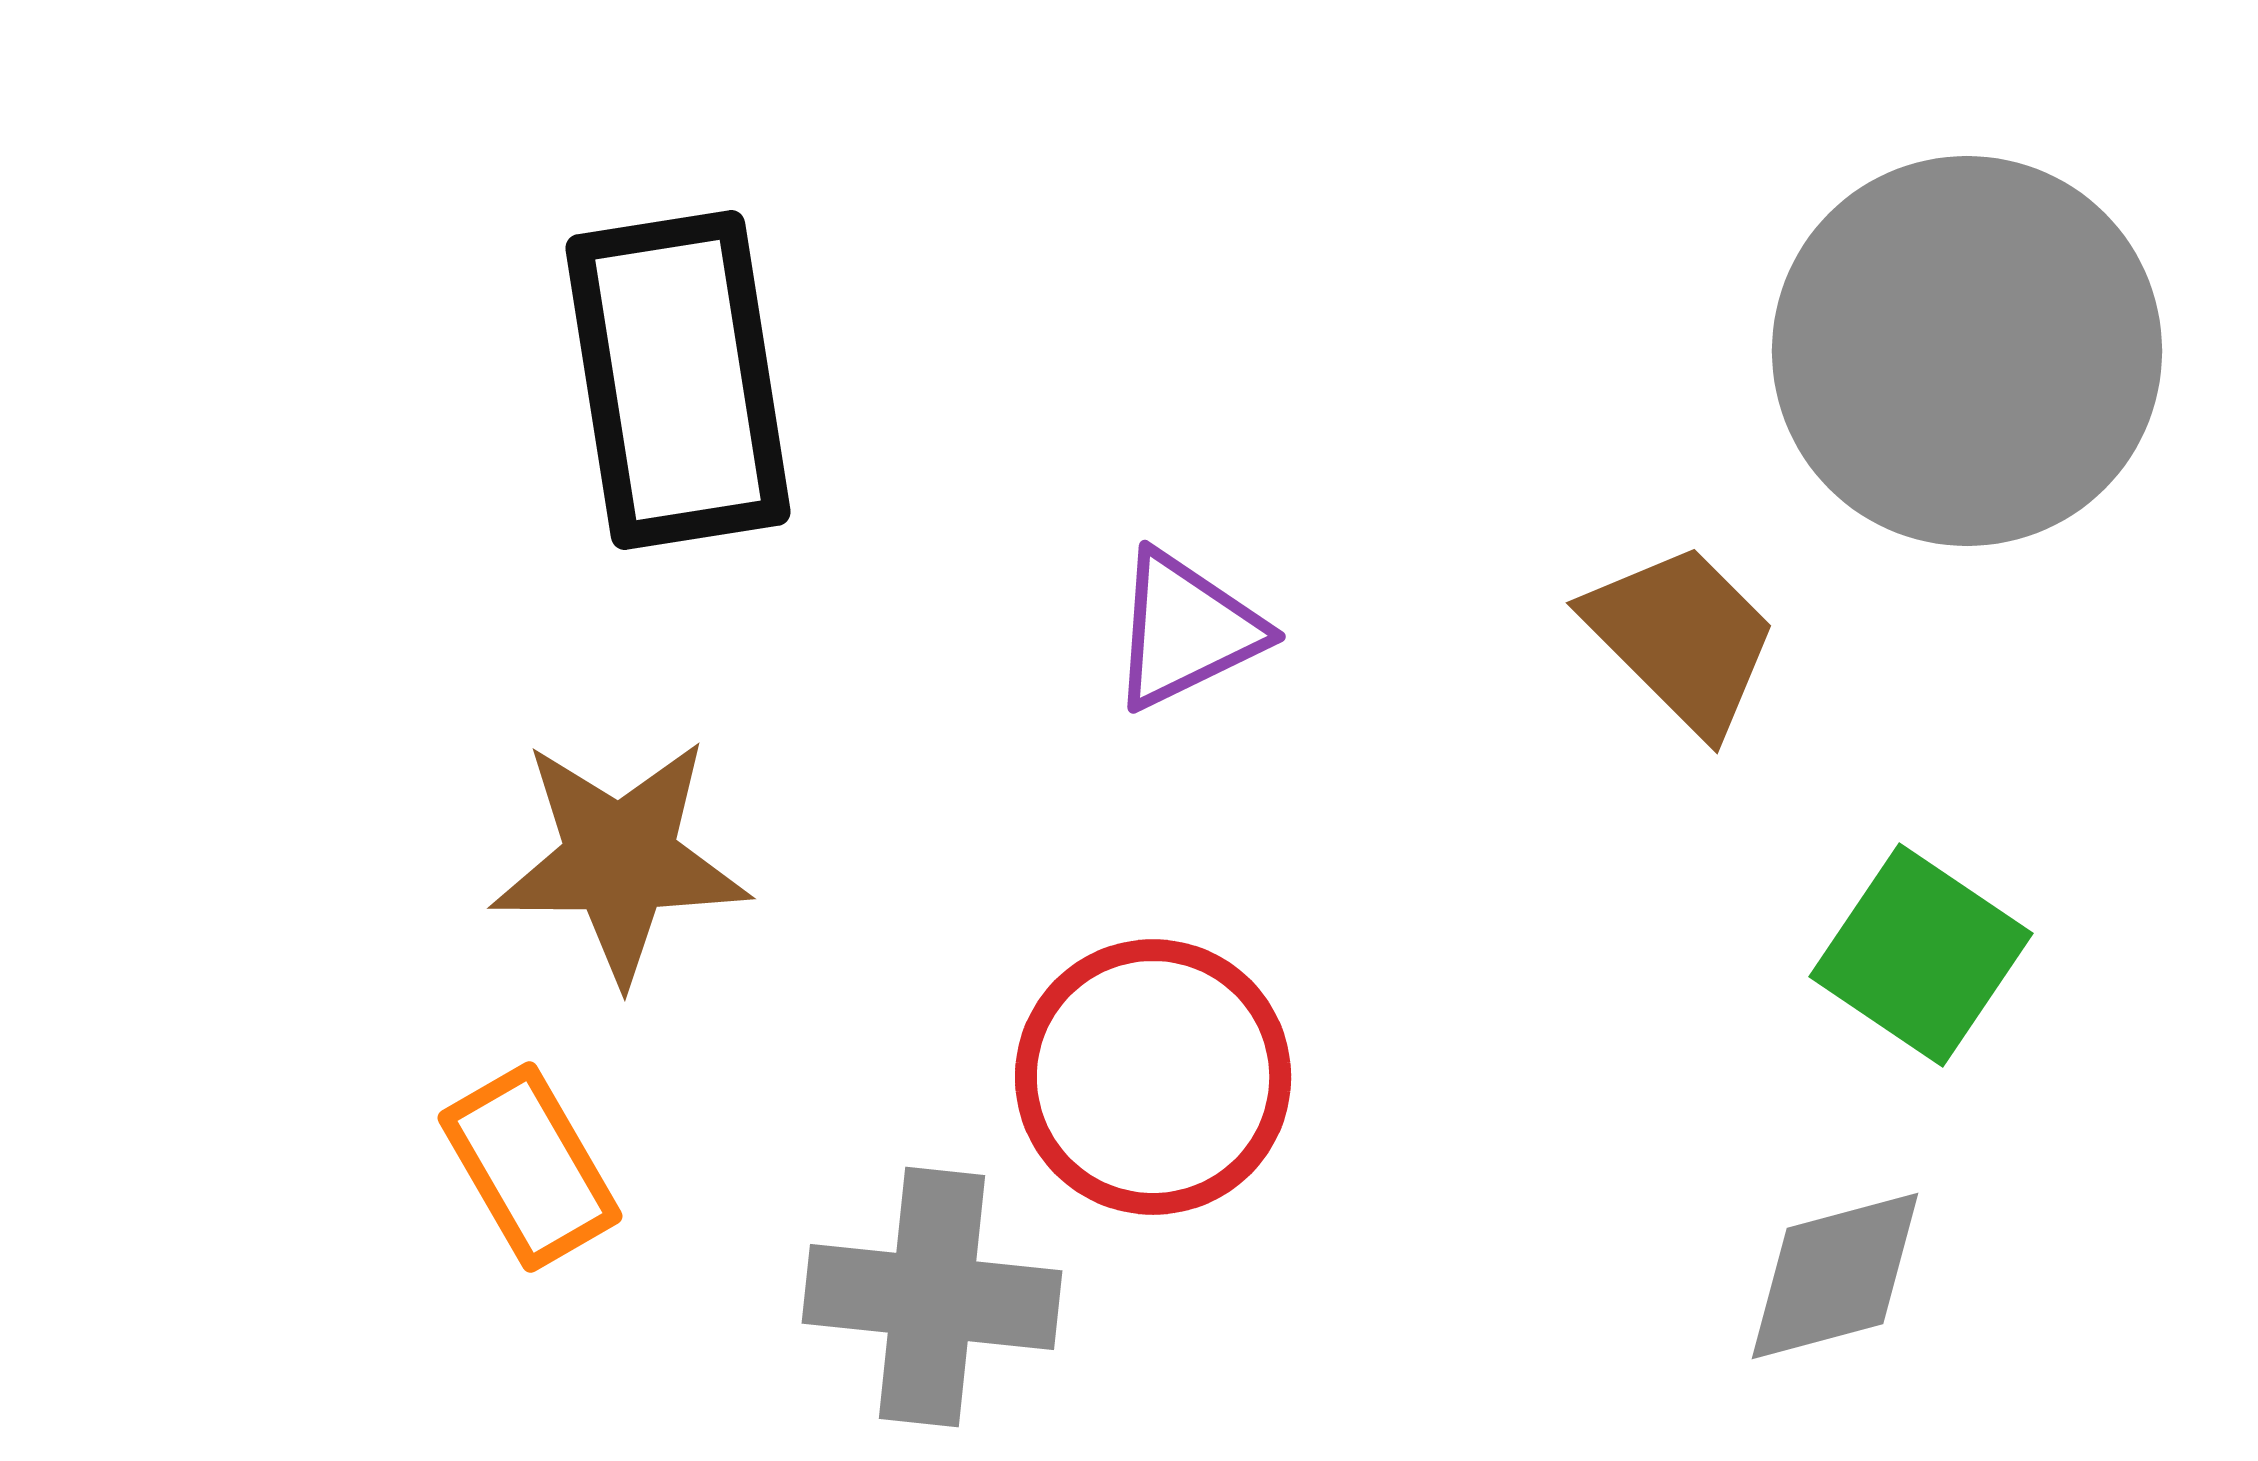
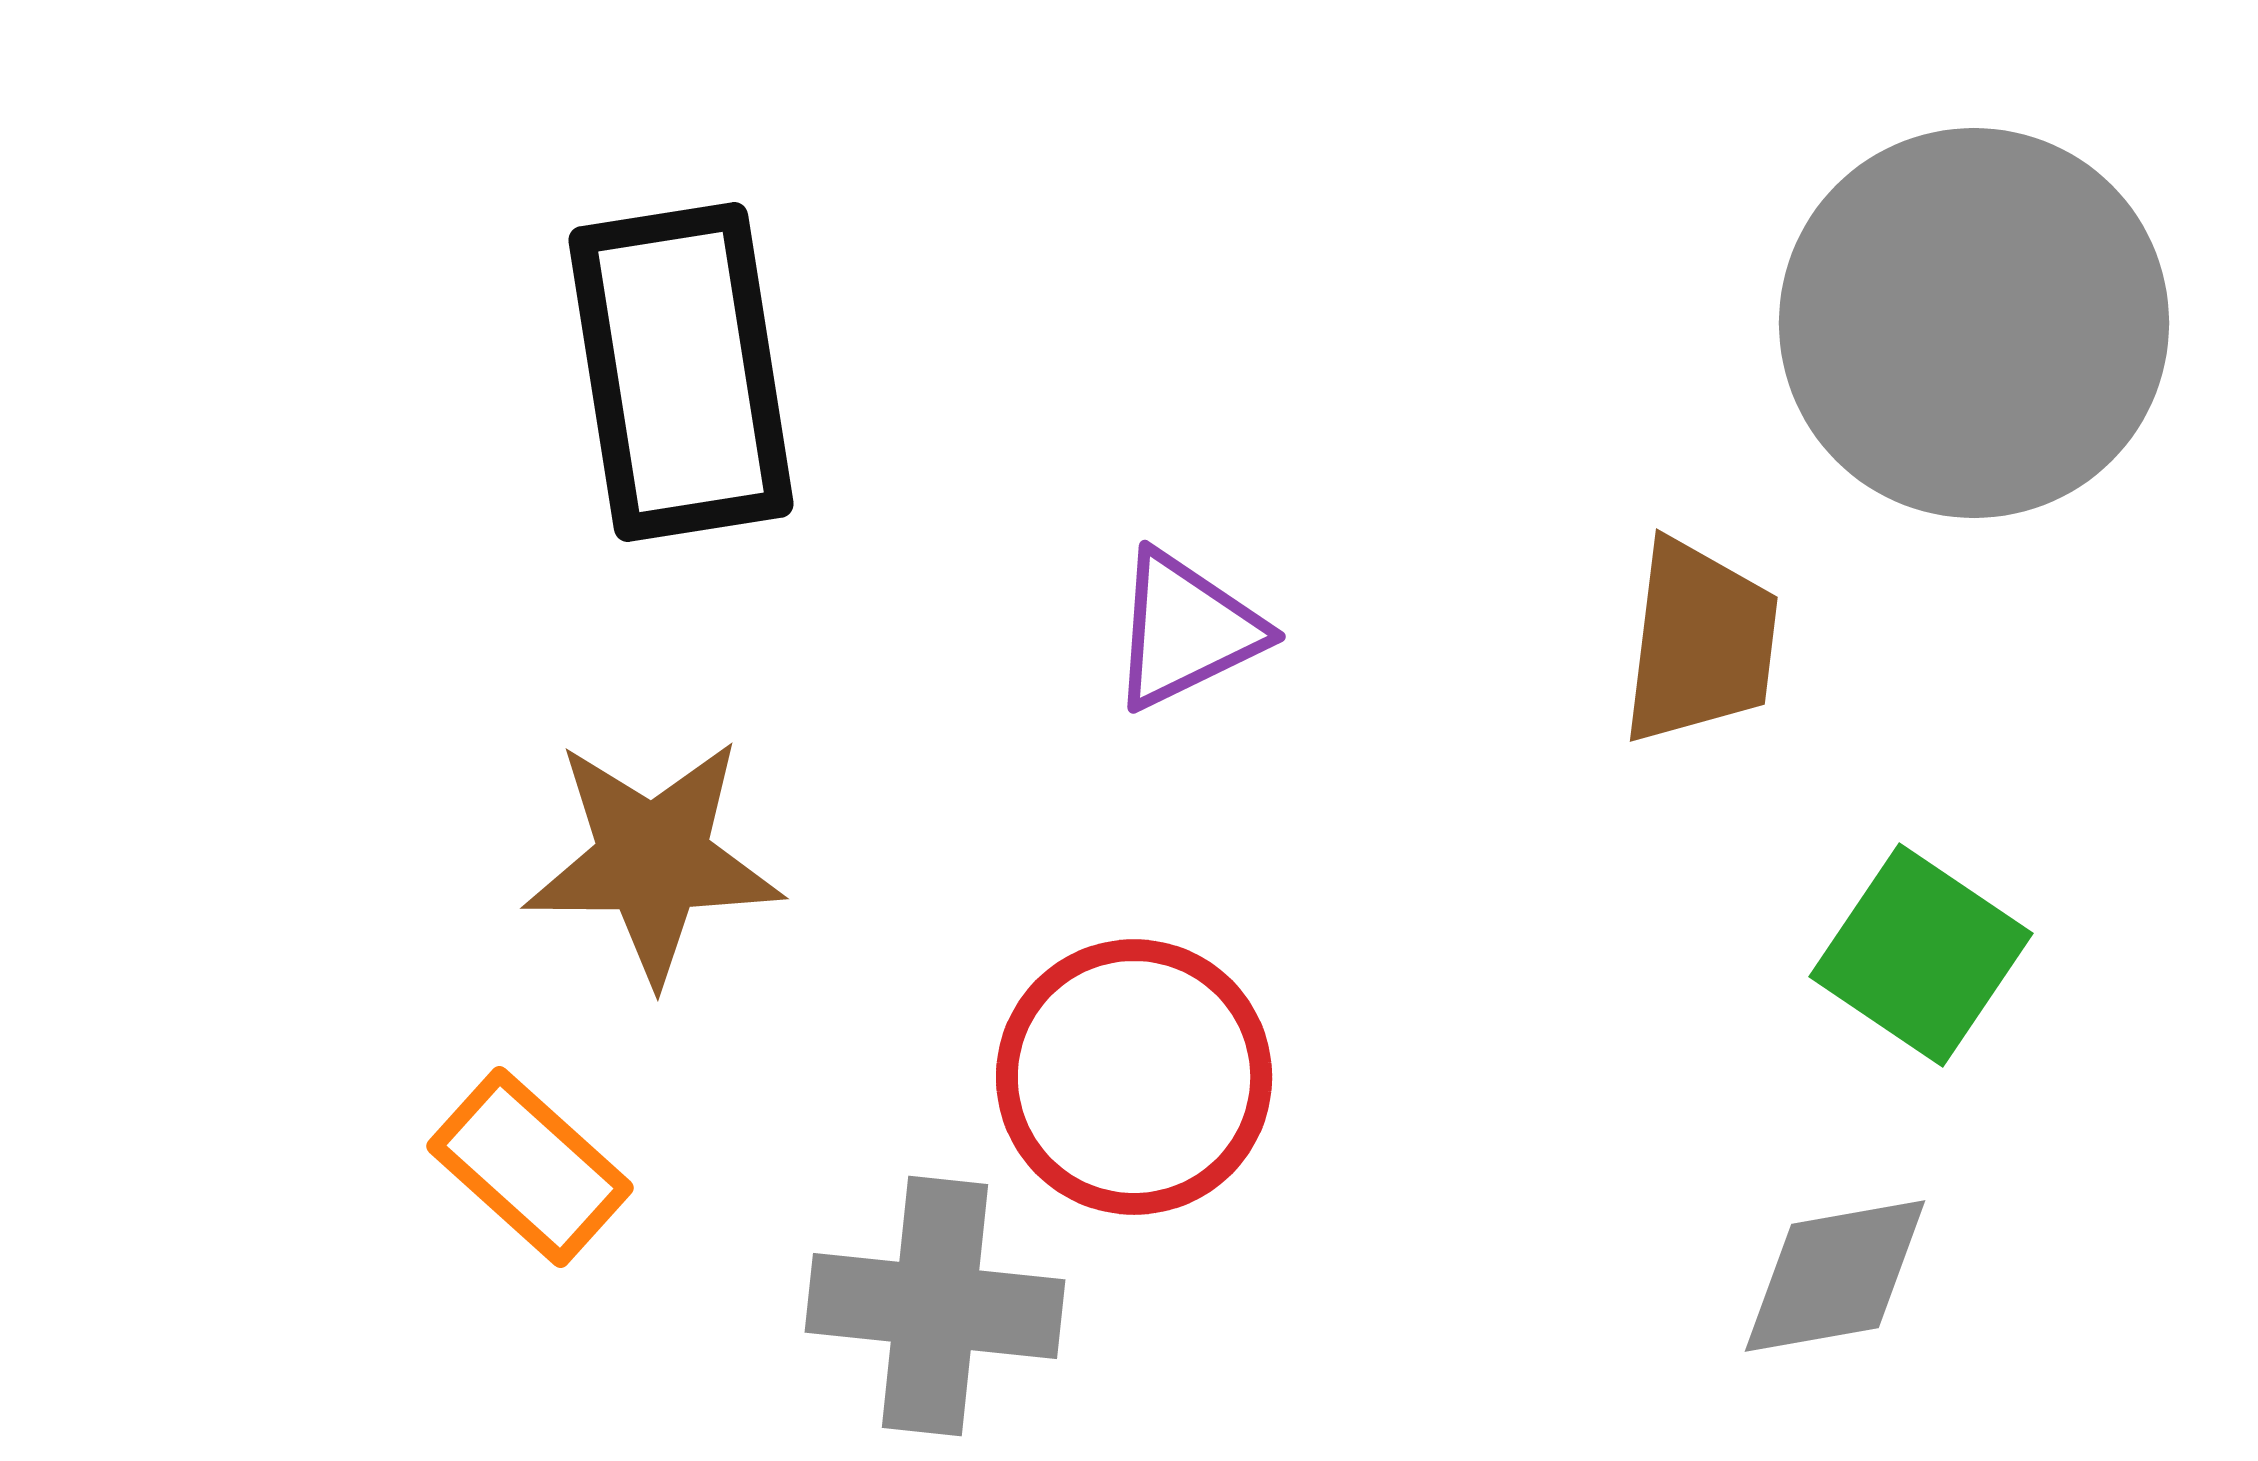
gray circle: moved 7 px right, 28 px up
black rectangle: moved 3 px right, 8 px up
brown trapezoid: moved 18 px right, 4 px down; rotated 52 degrees clockwise
brown star: moved 33 px right
red circle: moved 19 px left
orange rectangle: rotated 18 degrees counterclockwise
gray diamond: rotated 5 degrees clockwise
gray cross: moved 3 px right, 9 px down
